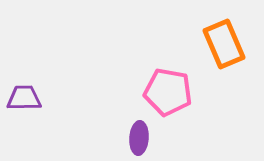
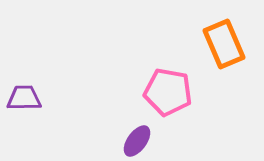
purple ellipse: moved 2 px left, 3 px down; rotated 32 degrees clockwise
